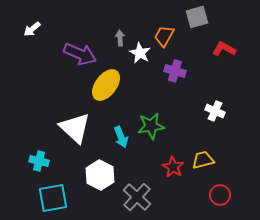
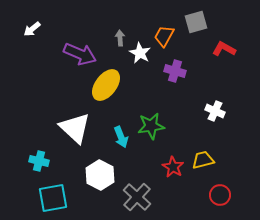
gray square: moved 1 px left, 5 px down
